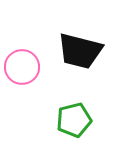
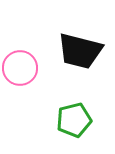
pink circle: moved 2 px left, 1 px down
